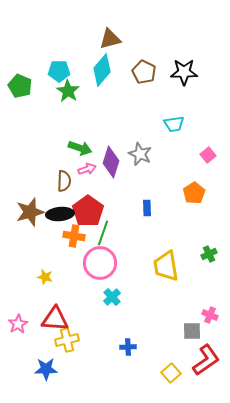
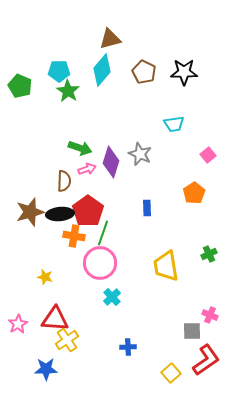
yellow cross: rotated 20 degrees counterclockwise
